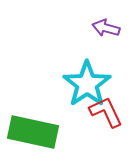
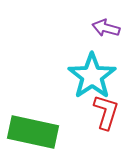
cyan star: moved 5 px right, 8 px up
red L-shape: rotated 42 degrees clockwise
